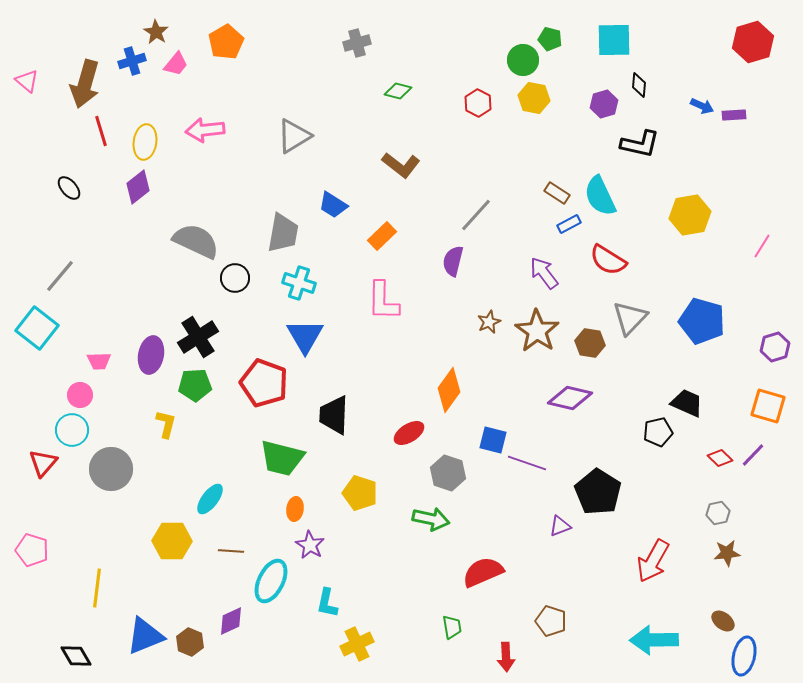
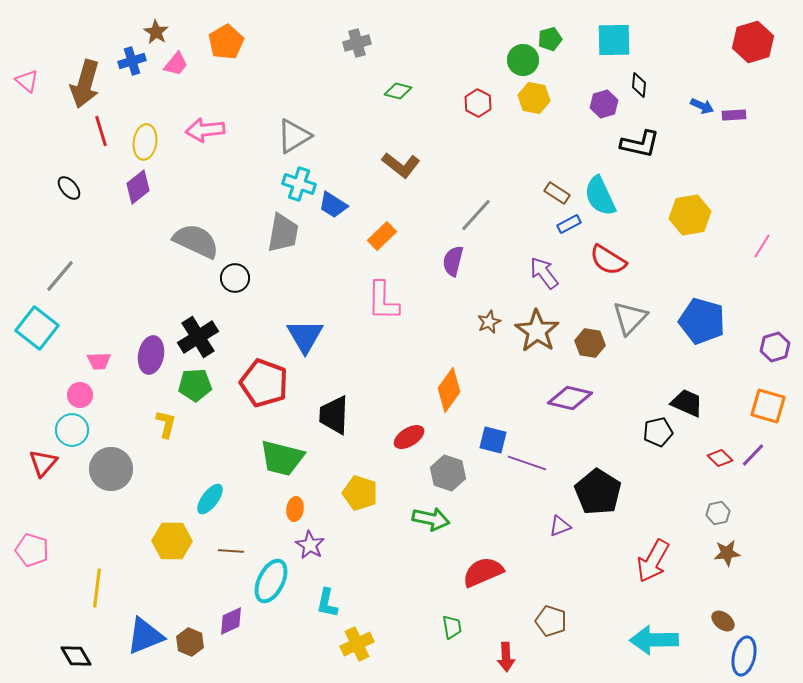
green pentagon at (550, 39): rotated 30 degrees counterclockwise
cyan cross at (299, 283): moved 99 px up
red ellipse at (409, 433): moved 4 px down
